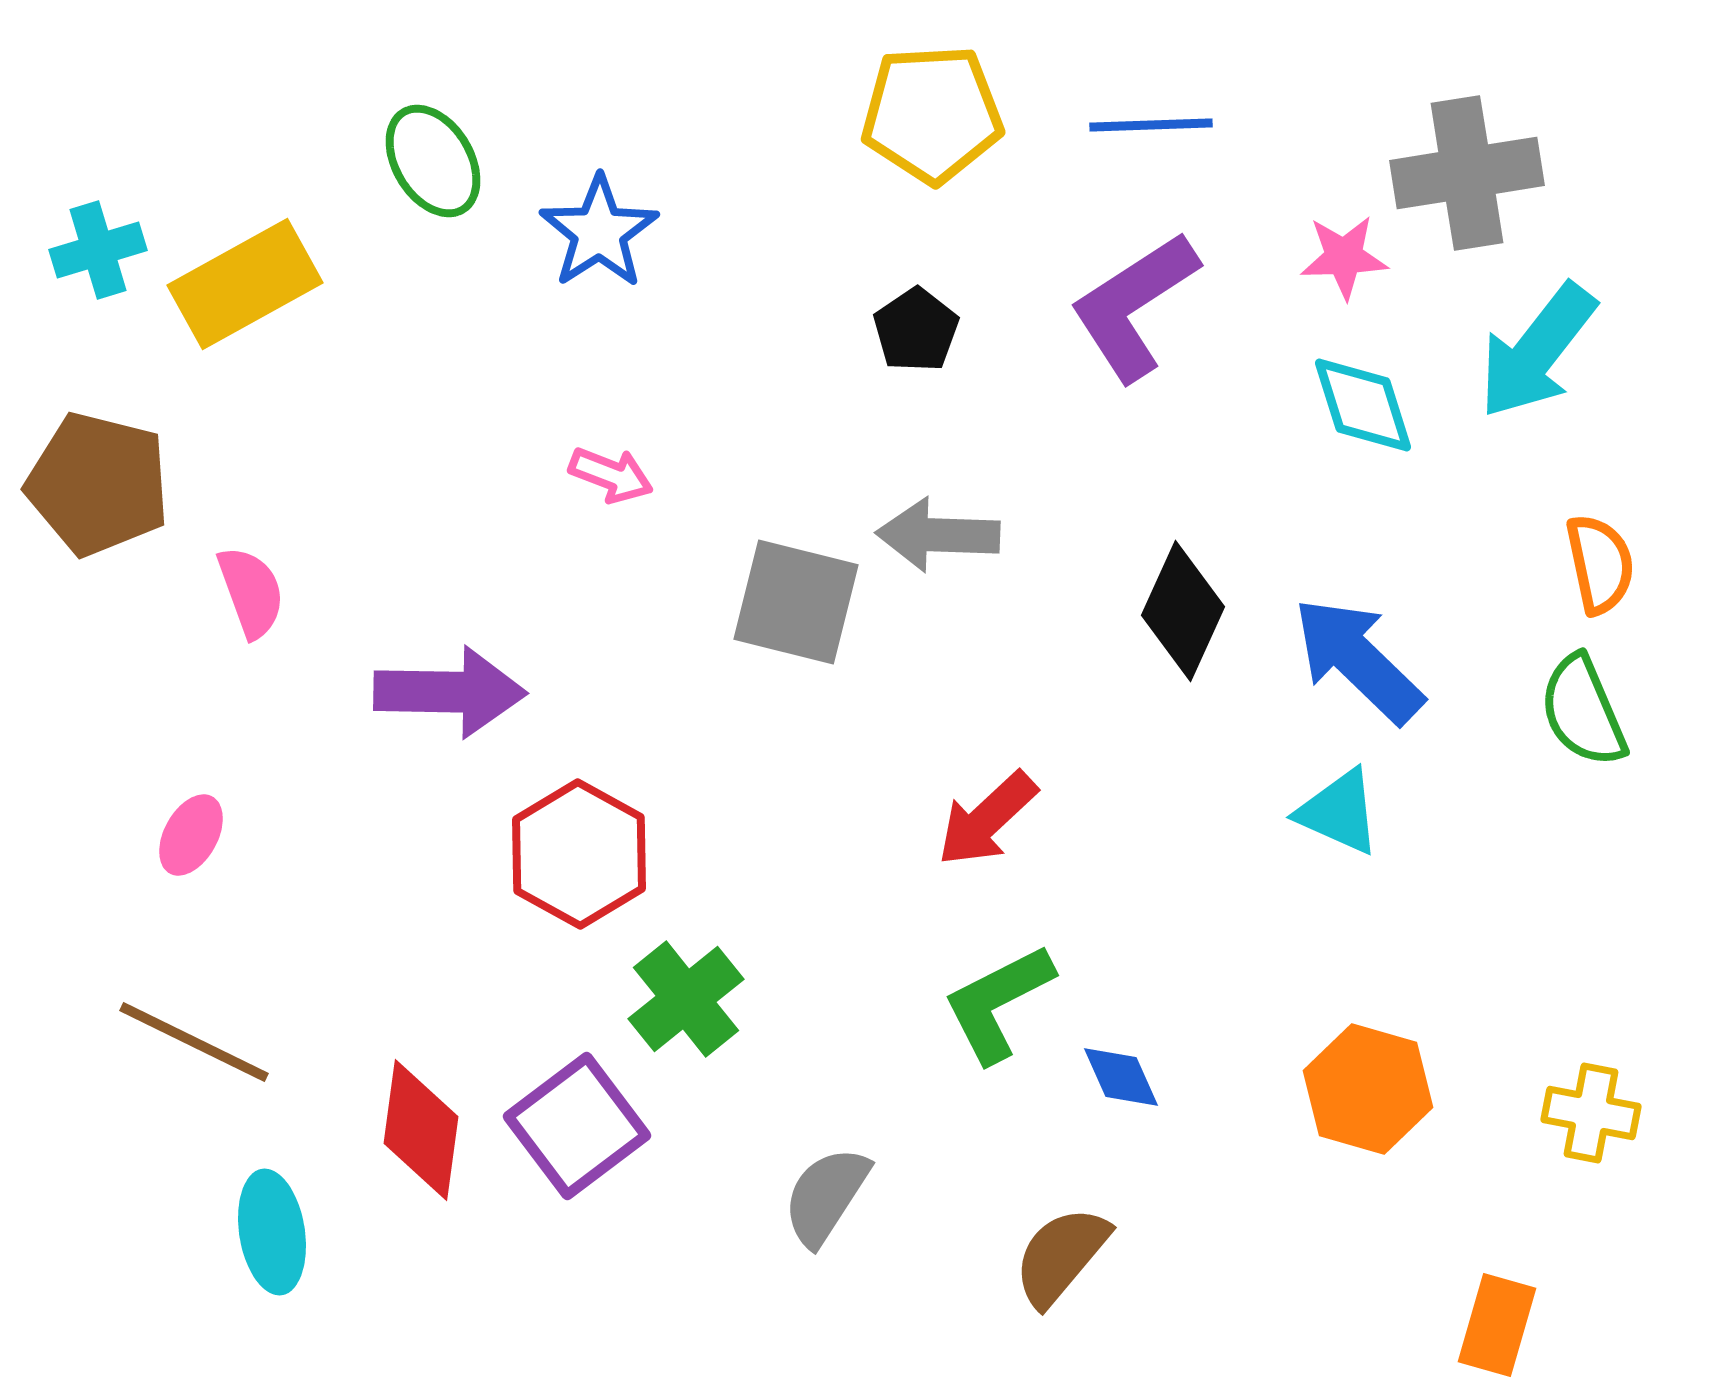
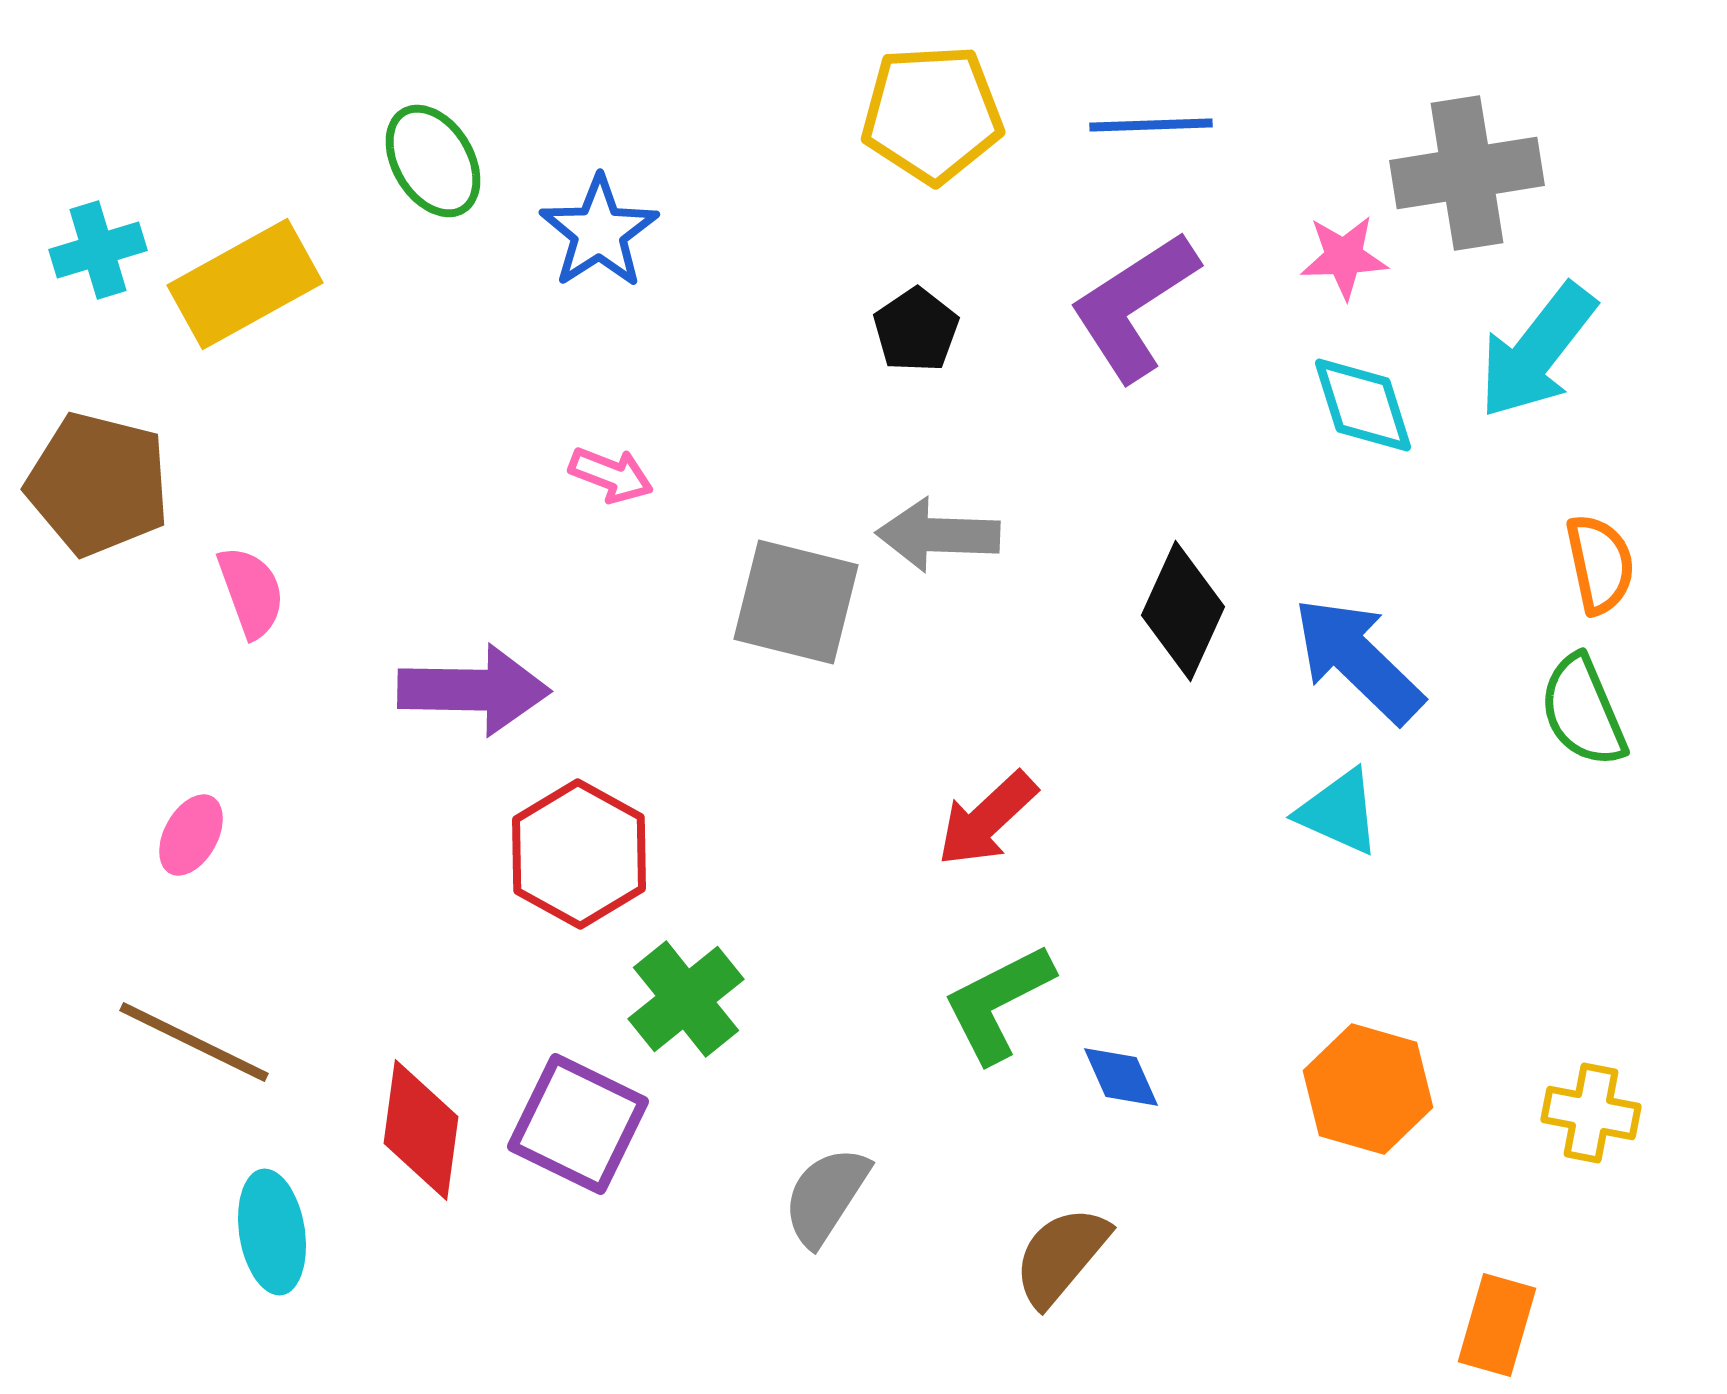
purple arrow: moved 24 px right, 2 px up
purple square: moved 1 px right, 2 px up; rotated 27 degrees counterclockwise
